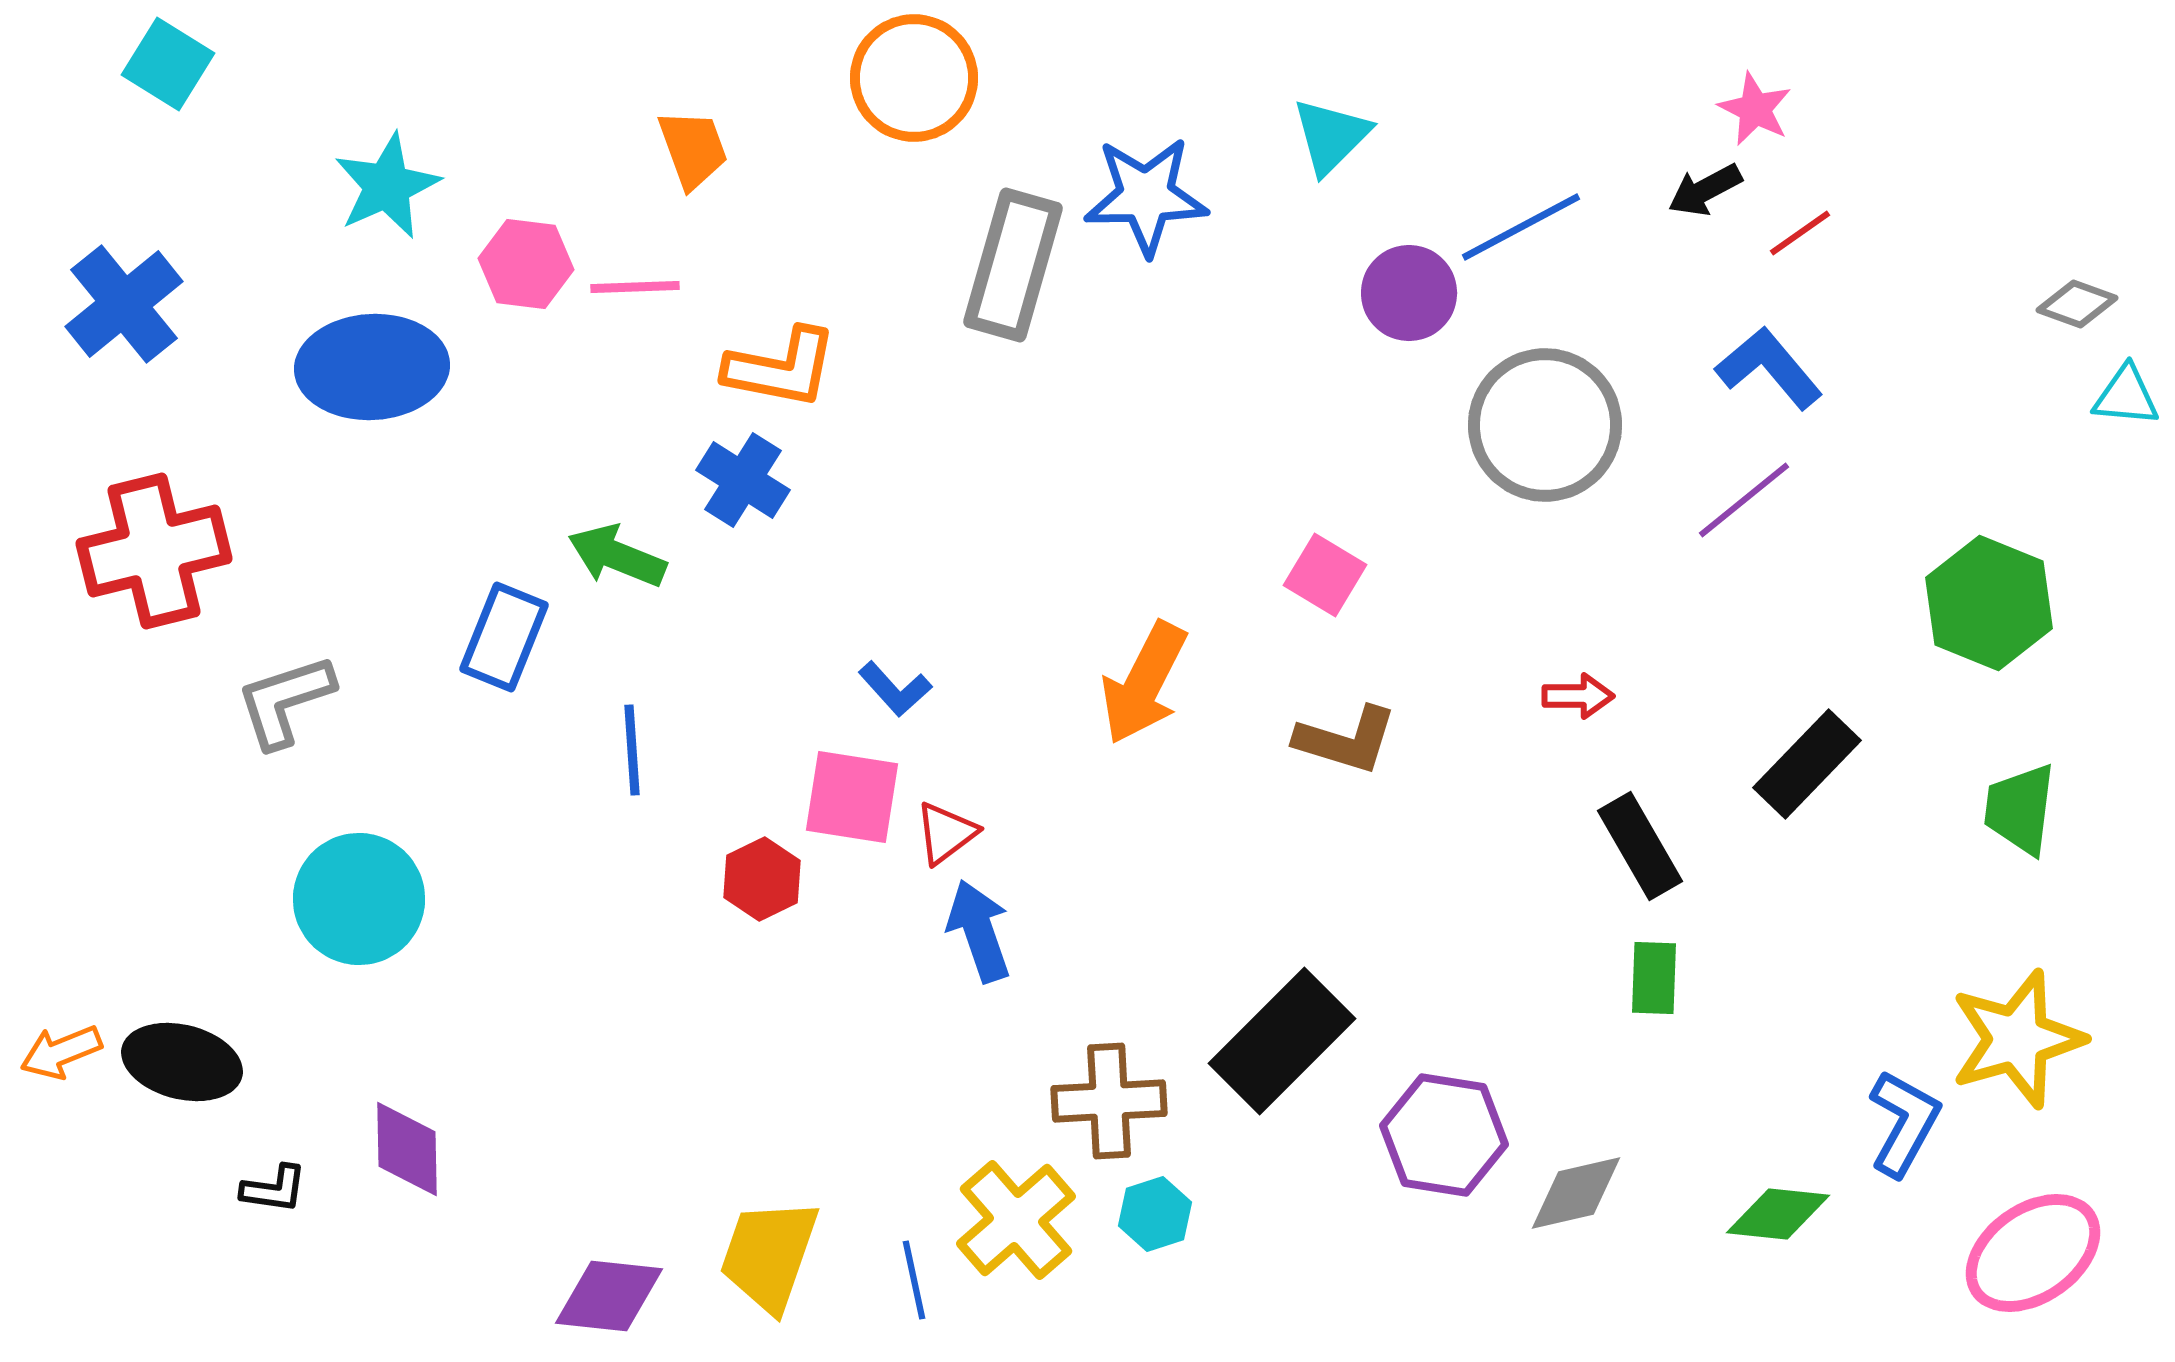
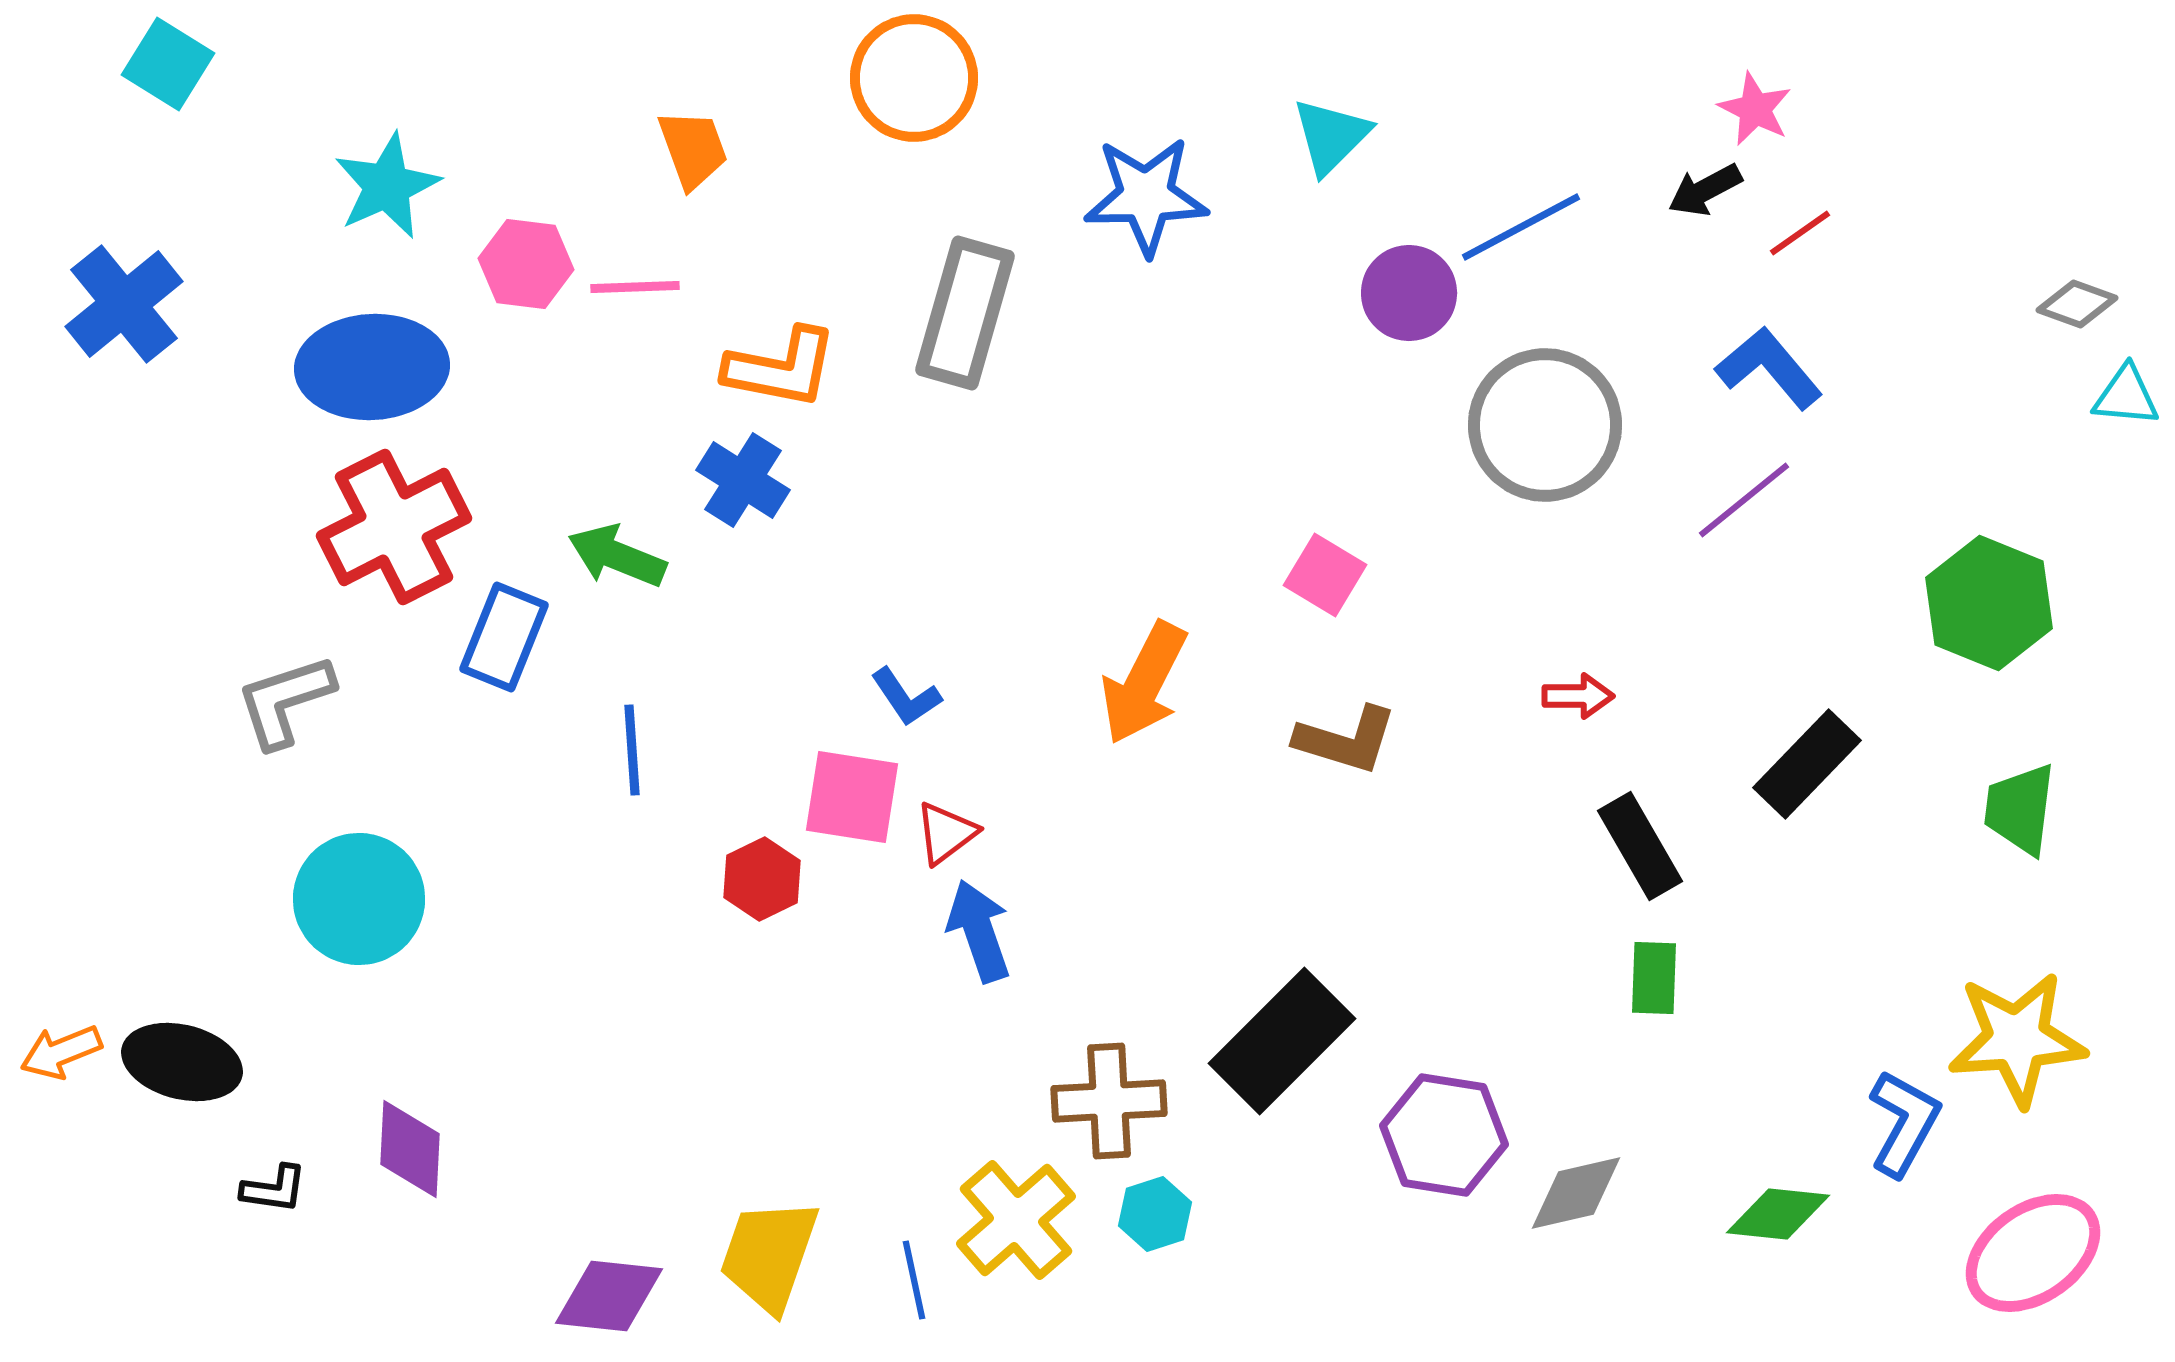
gray rectangle at (1013, 265): moved 48 px left, 48 px down
red cross at (154, 551): moved 240 px right, 24 px up; rotated 13 degrees counterclockwise
blue L-shape at (895, 689): moved 11 px right, 8 px down; rotated 8 degrees clockwise
yellow star at (2017, 1039): rotated 12 degrees clockwise
purple diamond at (407, 1149): moved 3 px right; rotated 4 degrees clockwise
